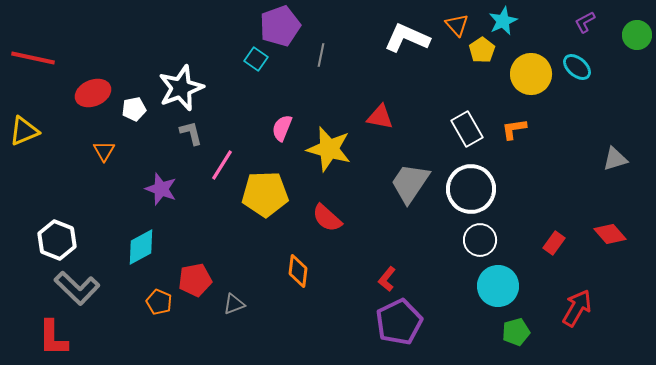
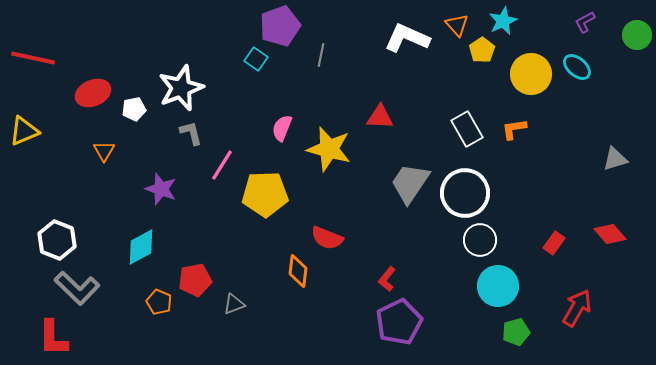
red triangle at (380, 117): rotated 8 degrees counterclockwise
white circle at (471, 189): moved 6 px left, 4 px down
red semicircle at (327, 218): moved 20 px down; rotated 20 degrees counterclockwise
